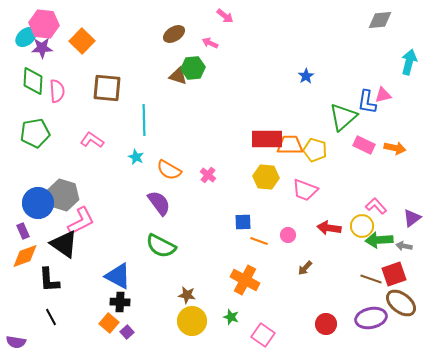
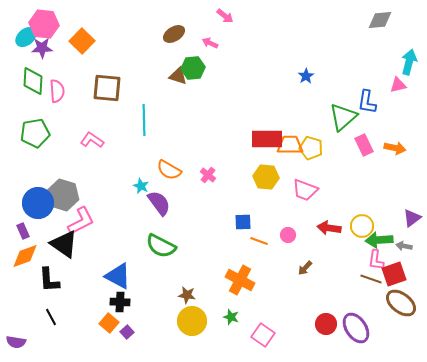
pink triangle at (383, 95): moved 15 px right, 10 px up
pink rectangle at (364, 145): rotated 40 degrees clockwise
yellow pentagon at (315, 150): moved 4 px left, 2 px up
cyan star at (136, 157): moved 5 px right, 29 px down
pink L-shape at (376, 206): moved 54 px down; rotated 130 degrees counterclockwise
orange cross at (245, 280): moved 5 px left
purple ellipse at (371, 318): moved 15 px left, 10 px down; rotated 68 degrees clockwise
